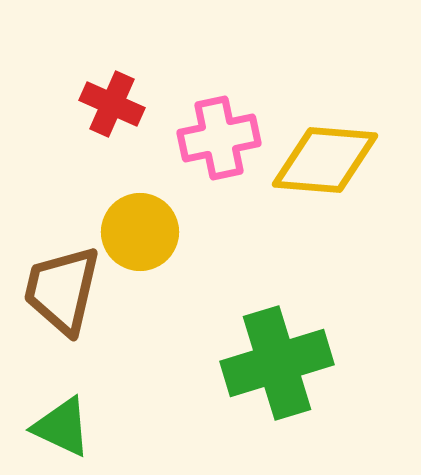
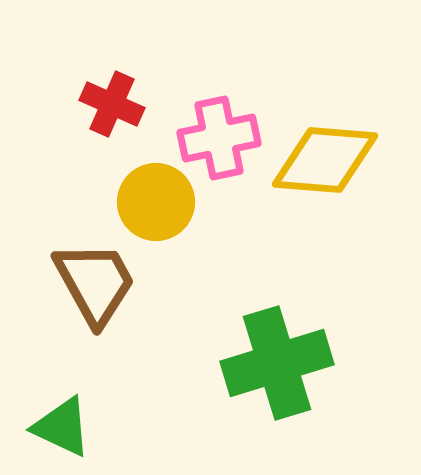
yellow circle: moved 16 px right, 30 px up
brown trapezoid: moved 33 px right, 7 px up; rotated 138 degrees clockwise
